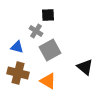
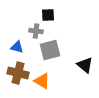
gray cross: rotated 24 degrees counterclockwise
gray square: rotated 15 degrees clockwise
black triangle: moved 2 px up
orange triangle: moved 6 px left
